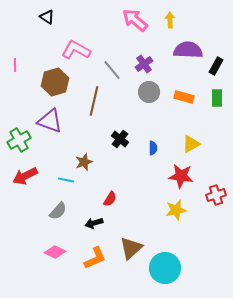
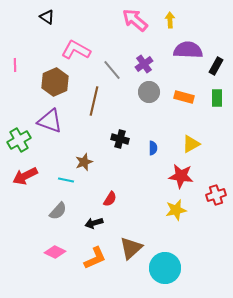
brown hexagon: rotated 8 degrees counterclockwise
black cross: rotated 24 degrees counterclockwise
